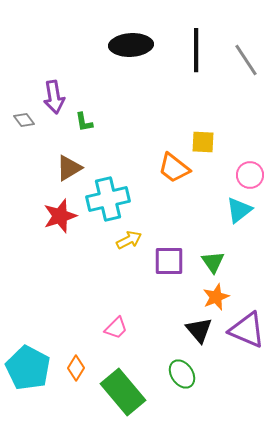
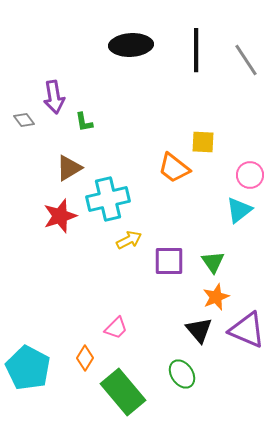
orange diamond: moved 9 px right, 10 px up
